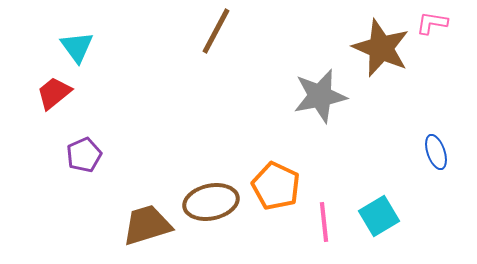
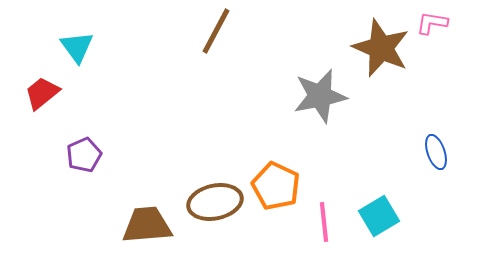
red trapezoid: moved 12 px left
brown ellipse: moved 4 px right
brown trapezoid: rotated 12 degrees clockwise
